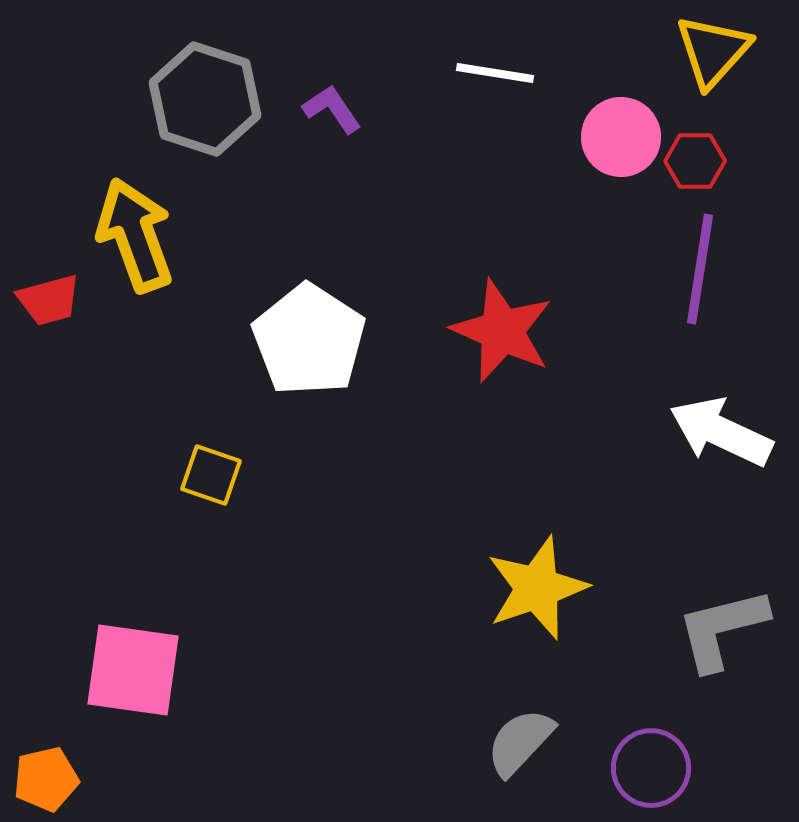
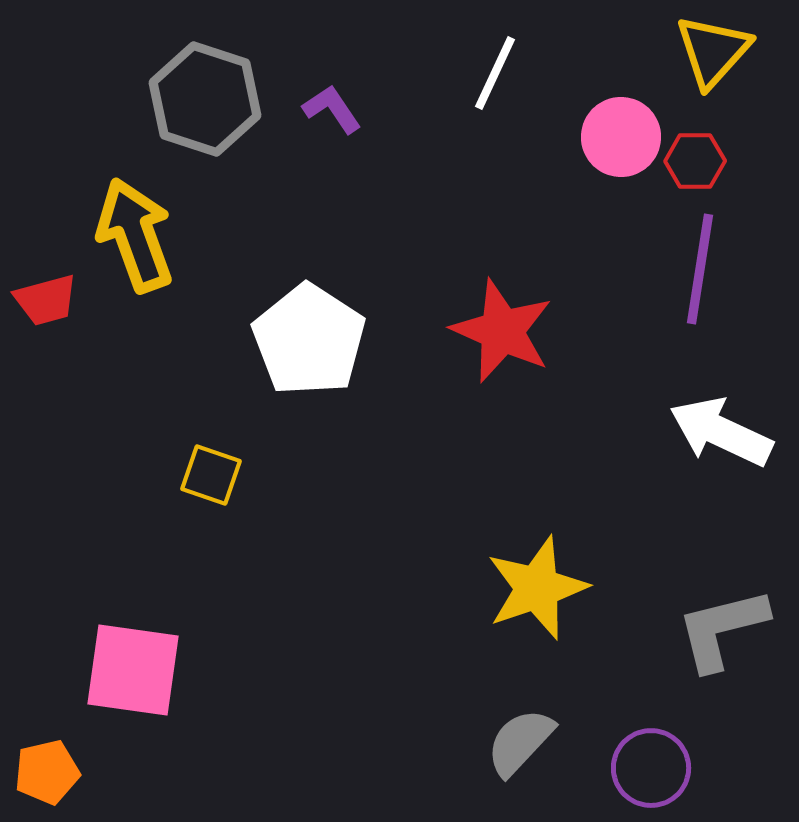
white line: rotated 74 degrees counterclockwise
red trapezoid: moved 3 px left
orange pentagon: moved 1 px right, 7 px up
